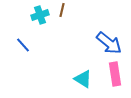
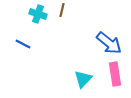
cyan cross: moved 2 px left, 1 px up; rotated 36 degrees clockwise
blue line: moved 1 px up; rotated 21 degrees counterclockwise
cyan triangle: rotated 42 degrees clockwise
